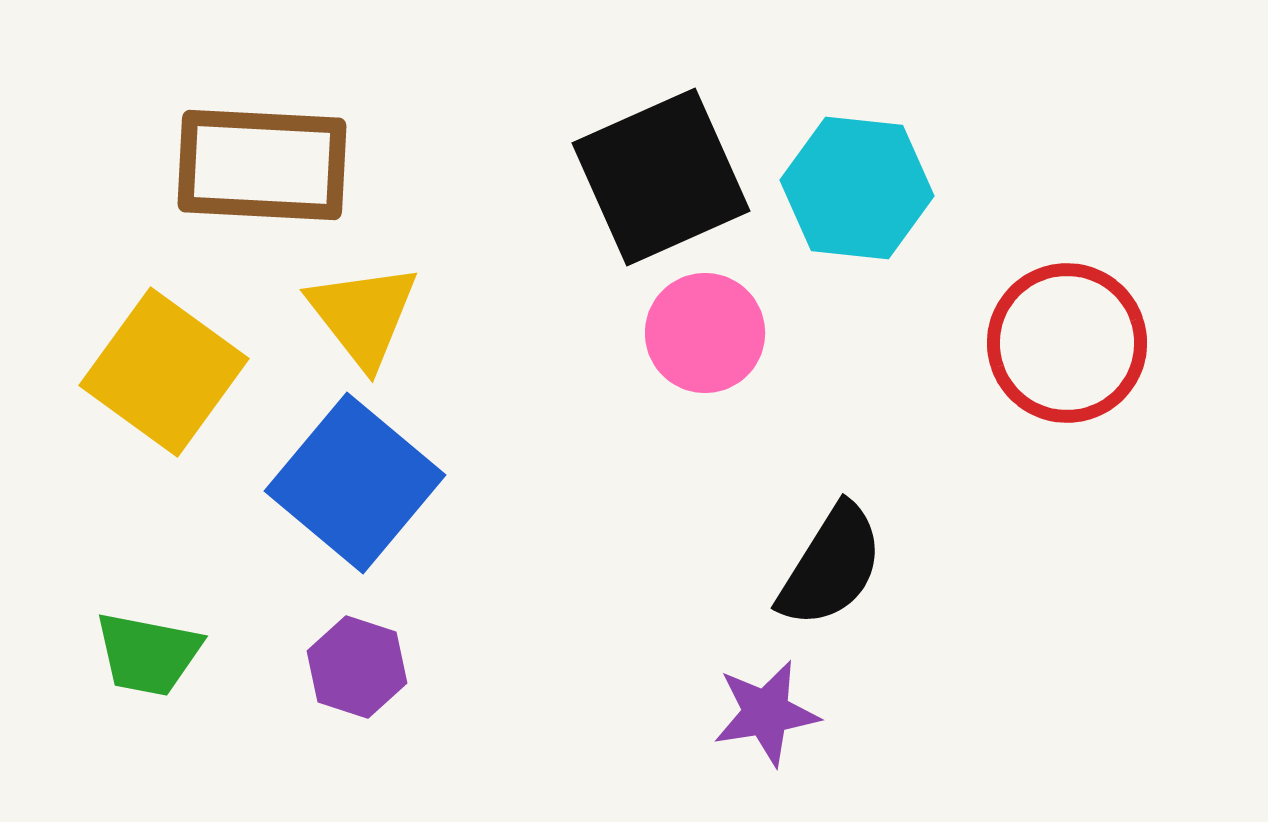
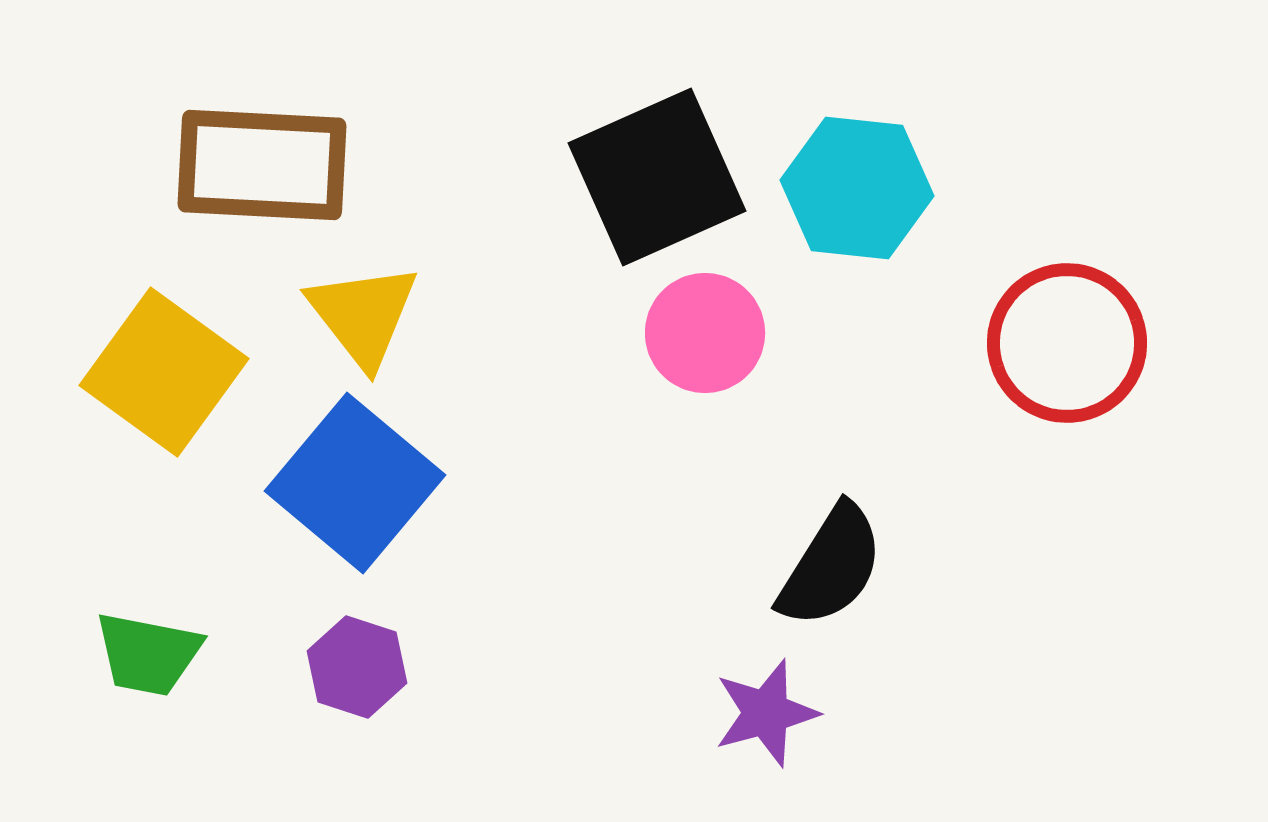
black square: moved 4 px left
purple star: rotated 6 degrees counterclockwise
